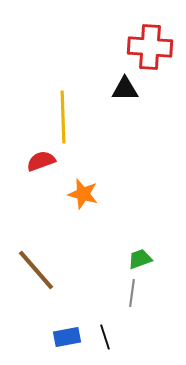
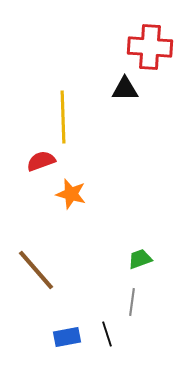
orange star: moved 12 px left
gray line: moved 9 px down
black line: moved 2 px right, 3 px up
